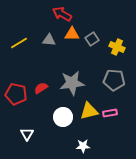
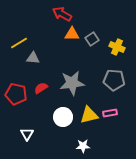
gray triangle: moved 16 px left, 18 px down
yellow triangle: moved 4 px down
